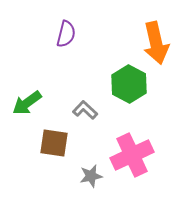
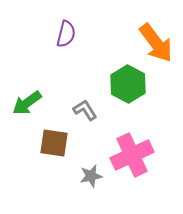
orange arrow: rotated 24 degrees counterclockwise
green hexagon: moved 1 px left
gray L-shape: rotated 15 degrees clockwise
